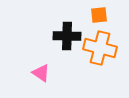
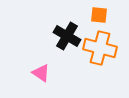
orange square: rotated 12 degrees clockwise
black cross: rotated 28 degrees clockwise
